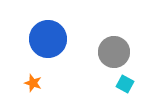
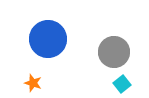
cyan square: moved 3 px left; rotated 24 degrees clockwise
